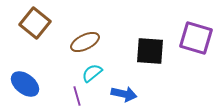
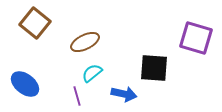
black square: moved 4 px right, 17 px down
